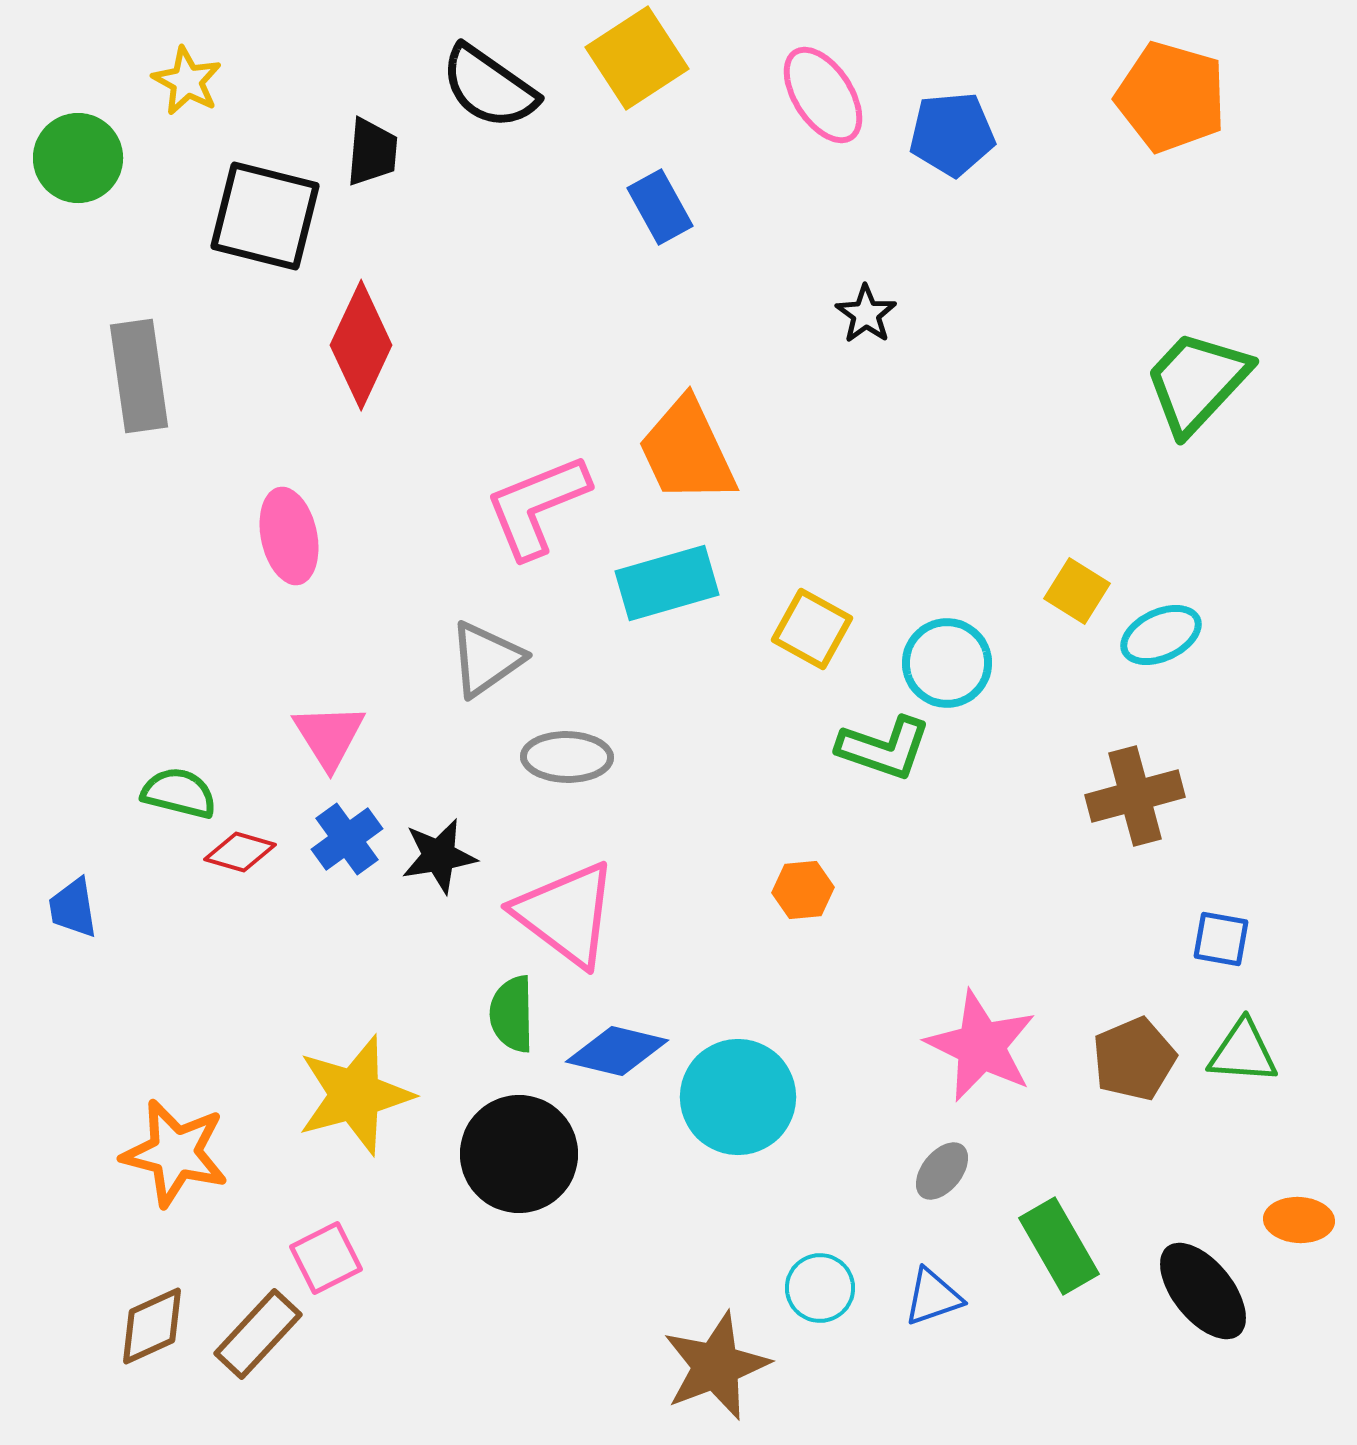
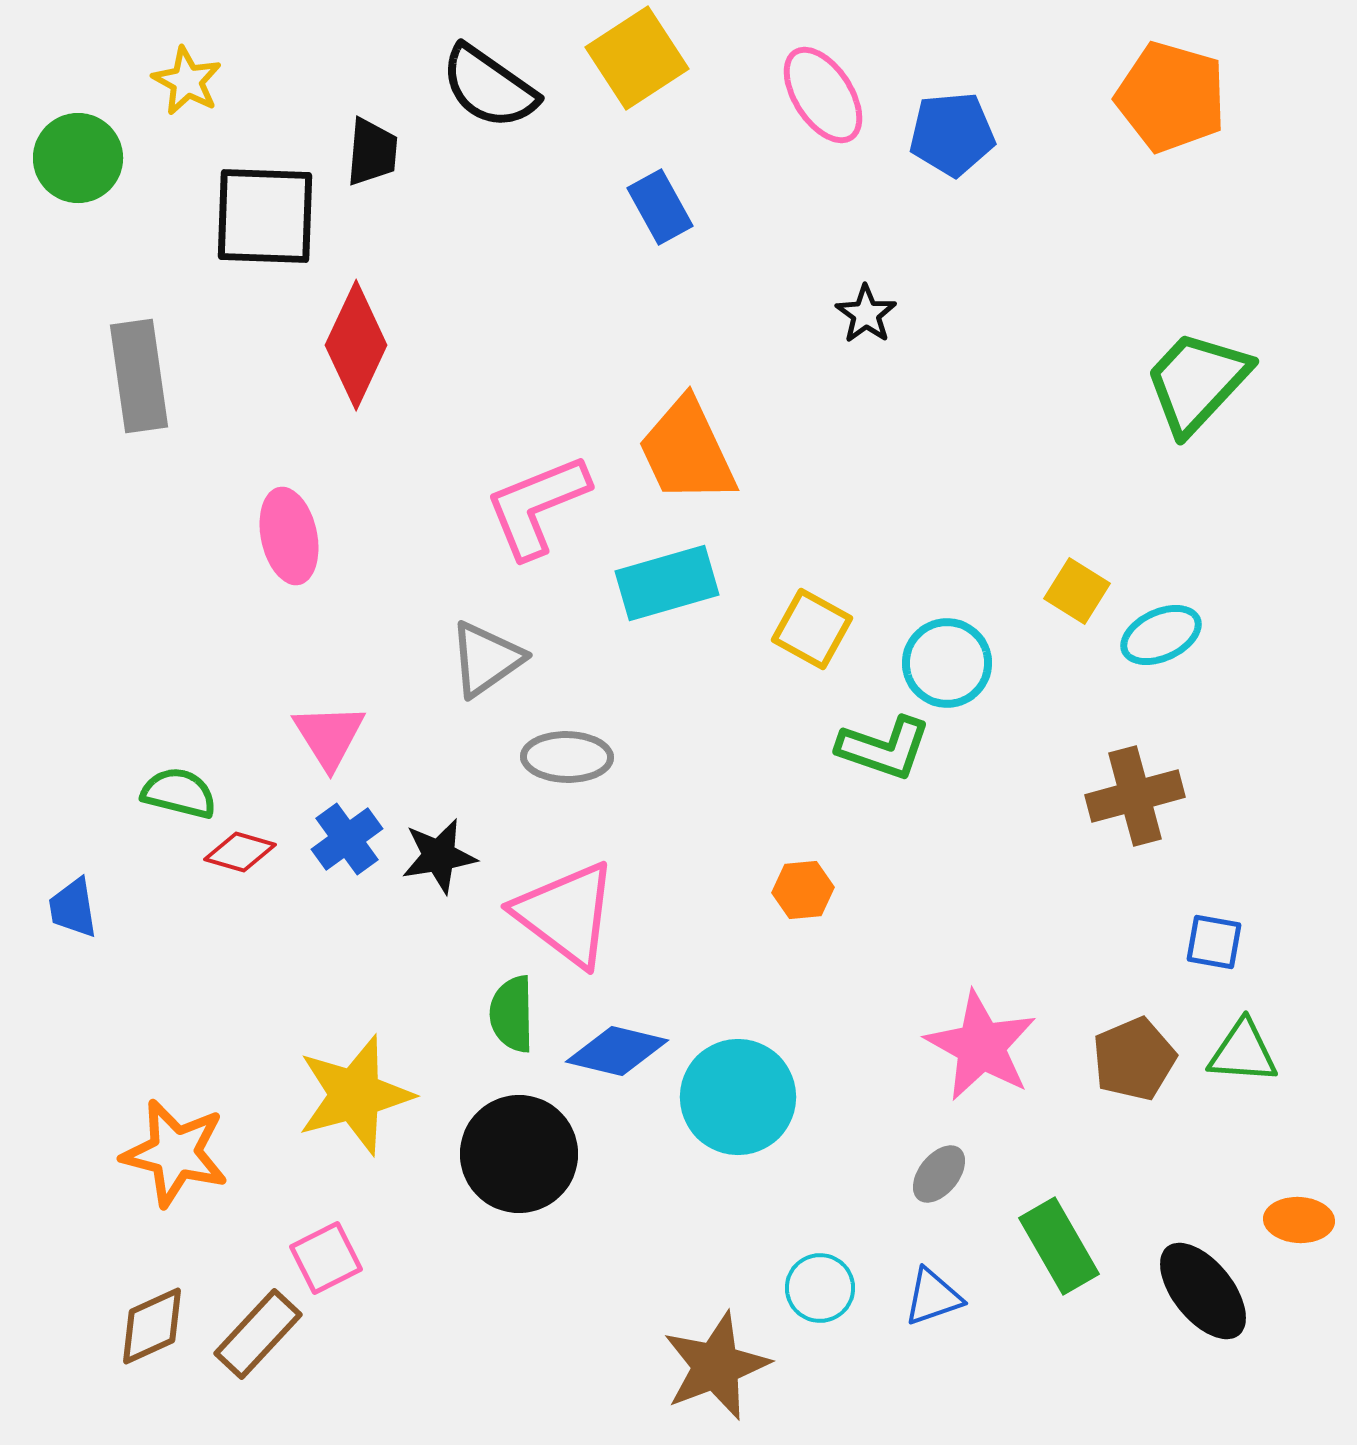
black square at (265, 216): rotated 12 degrees counterclockwise
red diamond at (361, 345): moved 5 px left
blue square at (1221, 939): moved 7 px left, 3 px down
pink star at (981, 1046): rotated 3 degrees clockwise
gray ellipse at (942, 1171): moved 3 px left, 3 px down
